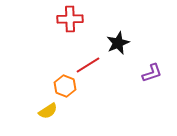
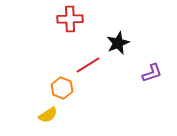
orange hexagon: moved 3 px left, 2 px down
yellow semicircle: moved 4 px down
